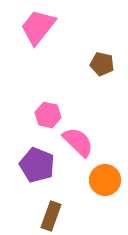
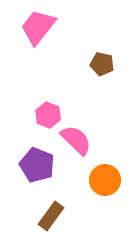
pink hexagon: rotated 10 degrees clockwise
pink semicircle: moved 2 px left, 2 px up
brown rectangle: rotated 16 degrees clockwise
